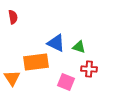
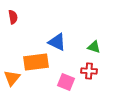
blue triangle: moved 1 px right, 1 px up
green triangle: moved 15 px right
red cross: moved 2 px down
orange triangle: rotated 12 degrees clockwise
